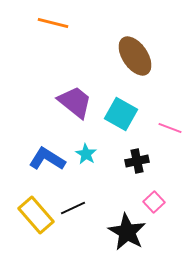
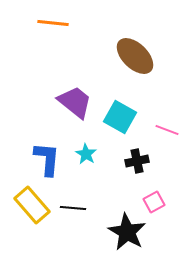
orange line: rotated 8 degrees counterclockwise
brown ellipse: rotated 12 degrees counterclockwise
cyan square: moved 1 px left, 3 px down
pink line: moved 3 px left, 2 px down
blue L-shape: rotated 63 degrees clockwise
pink square: rotated 15 degrees clockwise
black line: rotated 30 degrees clockwise
yellow rectangle: moved 4 px left, 10 px up
